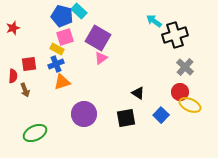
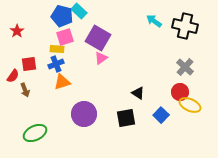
red star: moved 4 px right, 3 px down; rotated 16 degrees counterclockwise
black cross: moved 10 px right, 9 px up; rotated 30 degrees clockwise
yellow rectangle: rotated 24 degrees counterclockwise
red semicircle: rotated 32 degrees clockwise
